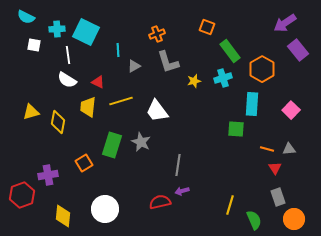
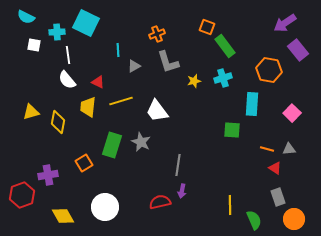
cyan cross at (57, 29): moved 3 px down
cyan square at (86, 32): moved 9 px up
green rectangle at (230, 51): moved 5 px left, 5 px up
orange hexagon at (262, 69): moved 7 px right, 1 px down; rotated 20 degrees counterclockwise
white semicircle at (67, 80): rotated 18 degrees clockwise
pink square at (291, 110): moved 1 px right, 3 px down
green square at (236, 129): moved 4 px left, 1 px down
red triangle at (275, 168): rotated 24 degrees counterclockwise
purple arrow at (182, 191): rotated 64 degrees counterclockwise
yellow line at (230, 205): rotated 18 degrees counterclockwise
white circle at (105, 209): moved 2 px up
yellow diamond at (63, 216): rotated 35 degrees counterclockwise
